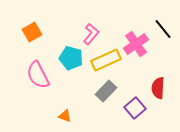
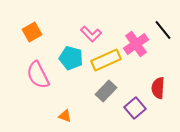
black line: moved 1 px down
pink L-shape: rotated 95 degrees clockwise
